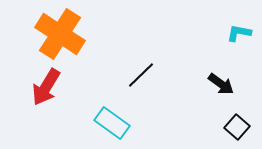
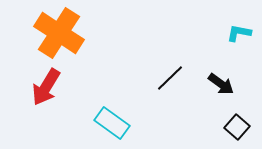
orange cross: moved 1 px left, 1 px up
black line: moved 29 px right, 3 px down
